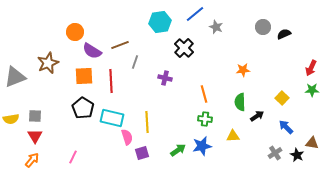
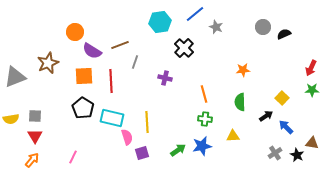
black arrow: moved 9 px right
